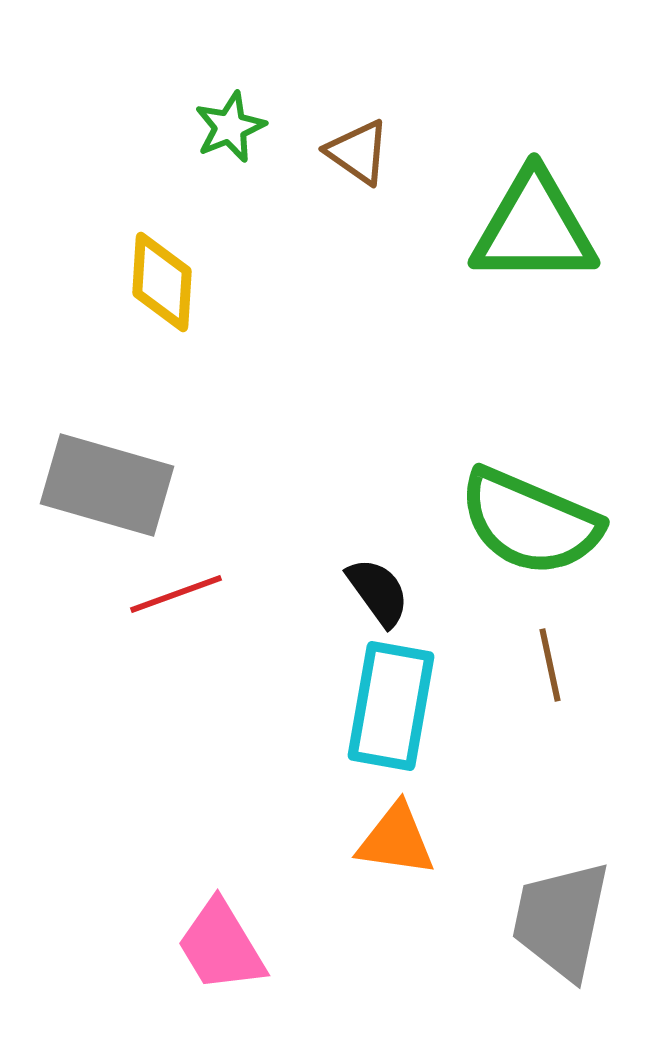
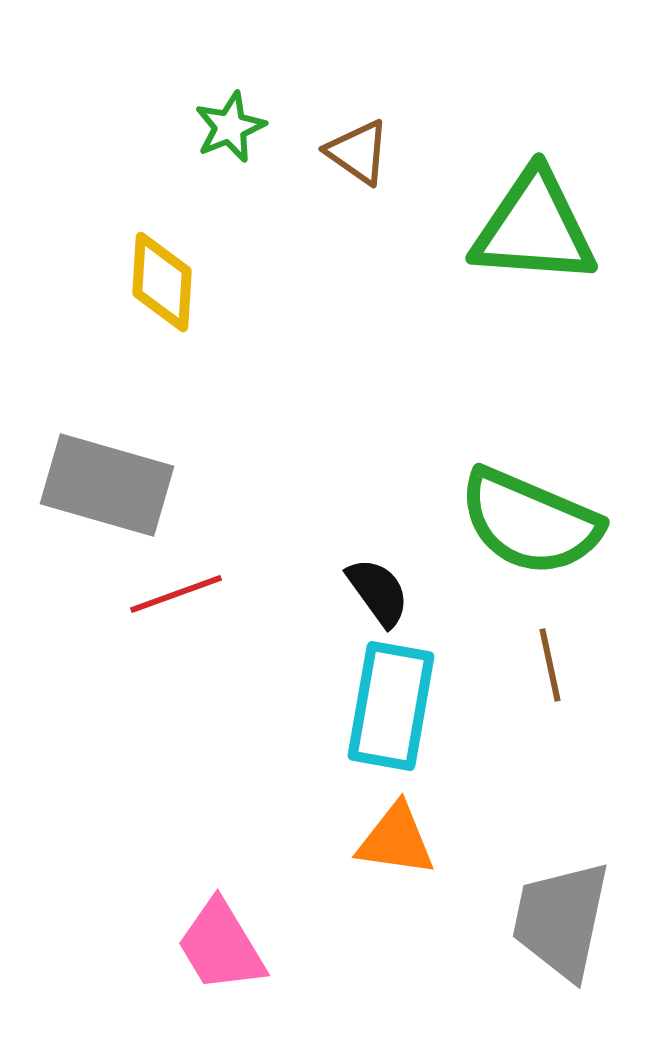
green triangle: rotated 4 degrees clockwise
